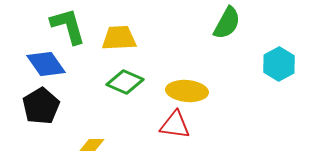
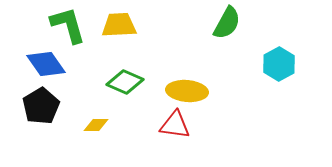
green L-shape: moved 1 px up
yellow trapezoid: moved 13 px up
yellow diamond: moved 4 px right, 20 px up
